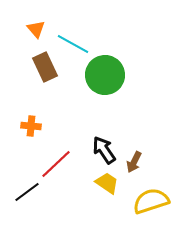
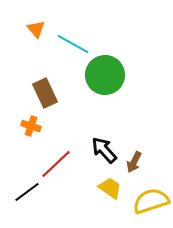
brown rectangle: moved 26 px down
orange cross: rotated 12 degrees clockwise
black arrow: rotated 8 degrees counterclockwise
yellow trapezoid: moved 3 px right, 5 px down
